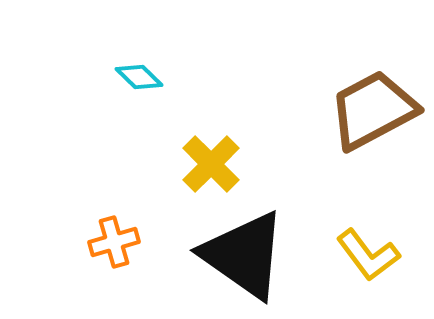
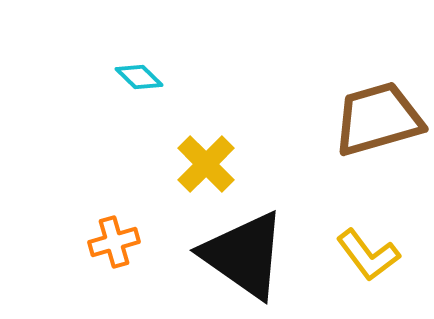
brown trapezoid: moved 5 px right, 9 px down; rotated 12 degrees clockwise
yellow cross: moved 5 px left
